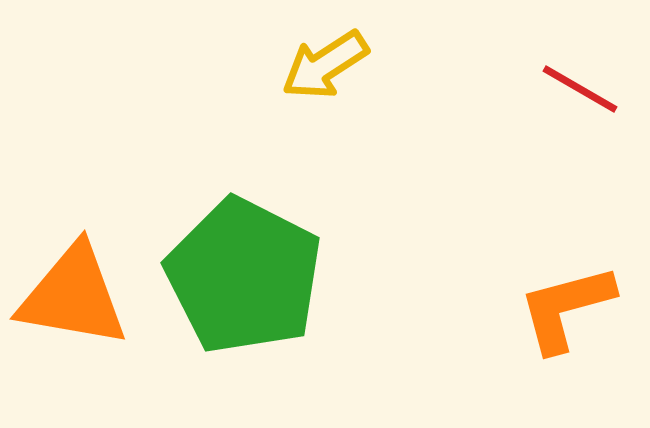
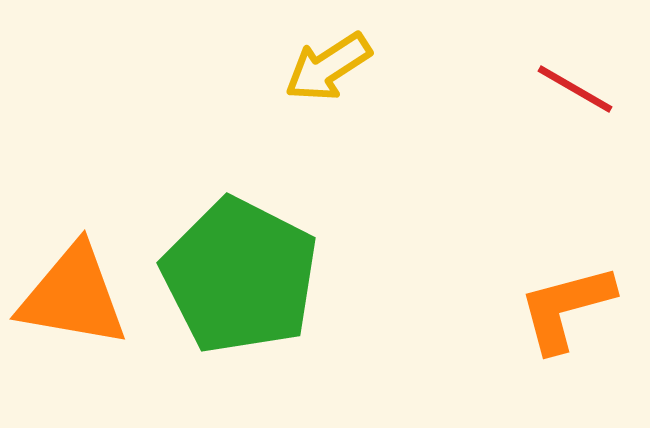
yellow arrow: moved 3 px right, 2 px down
red line: moved 5 px left
green pentagon: moved 4 px left
